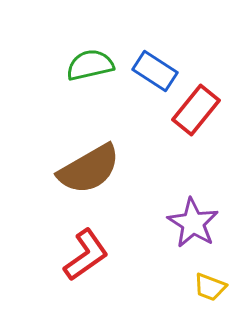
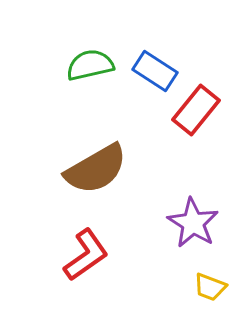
brown semicircle: moved 7 px right
